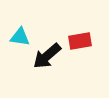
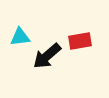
cyan triangle: rotated 15 degrees counterclockwise
